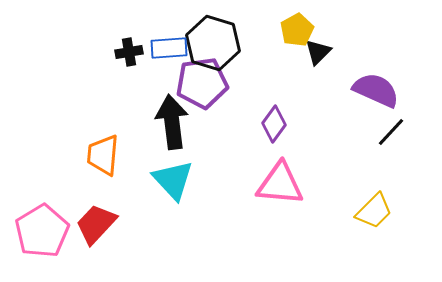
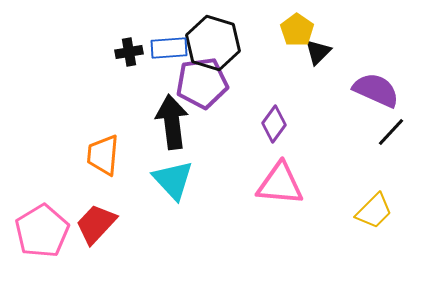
yellow pentagon: rotated 8 degrees counterclockwise
